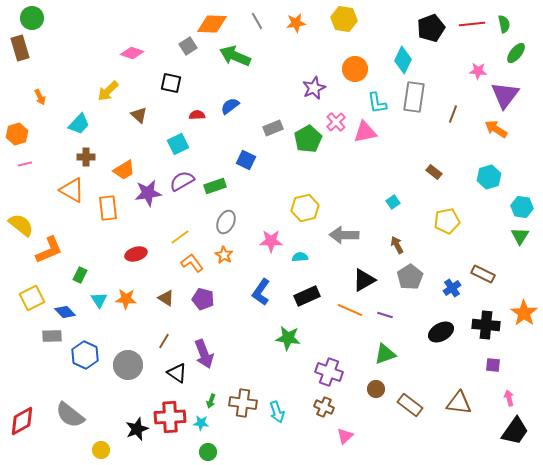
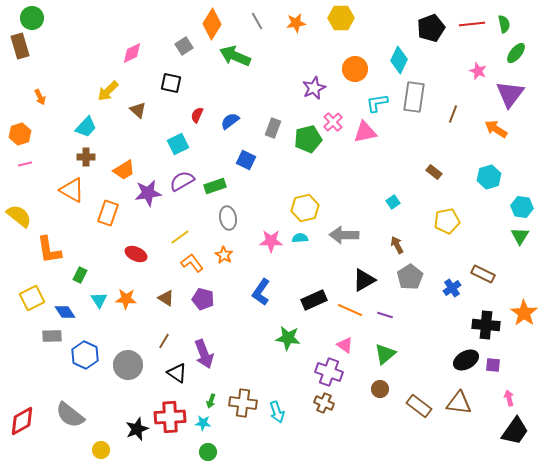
yellow hexagon at (344, 19): moved 3 px left, 1 px up; rotated 10 degrees counterclockwise
orange diamond at (212, 24): rotated 60 degrees counterclockwise
gray square at (188, 46): moved 4 px left
brown rectangle at (20, 48): moved 2 px up
pink diamond at (132, 53): rotated 45 degrees counterclockwise
cyan diamond at (403, 60): moved 4 px left
pink star at (478, 71): rotated 18 degrees clockwise
purple triangle at (505, 95): moved 5 px right, 1 px up
cyan L-shape at (377, 103): rotated 90 degrees clockwise
blue semicircle at (230, 106): moved 15 px down
brown triangle at (139, 115): moved 1 px left, 5 px up
red semicircle at (197, 115): rotated 63 degrees counterclockwise
pink cross at (336, 122): moved 3 px left
cyan trapezoid at (79, 124): moved 7 px right, 3 px down
gray rectangle at (273, 128): rotated 48 degrees counterclockwise
orange hexagon at (17, 134): moved 3 px right
green pentagon at (308, 139): rotated 16 degrees clockwise
orange rectangle at (108, 208): moved 5 px down; rotated 25 degrees clockwise
gray ellipse at (226, 222): moved 2 px right, 4 px up; rotated 35 degrees counterclockwise
yellow semicircle at (21, 225): moved 2 px left, 9 px up
orange L-shape at (49, 250): rotated 104 degrees clockwise
red ellipse at (136, 254): rotated 40 degrees clockwise
cyan semicircle at (300, 257): moved 19 px up
black rectangle at (307, 296): moved 7 px right, 4 px down
blue diamond at (65, 312): rotated 10 degrees clockwise
black ellipse at (441, 332): moved 25 px right, 28 px down
green triangle at (385, 354): rotated 20 degrees counterclockwise
brown circle at (376, 389): moved 4 px right
brown rectangle at (410, 405): moved 9 px right, 1 px down
brown cross at (324, 407): moved 4 px up
cyan star at (201, 423): moved 2 px right
pink triangle at (345, 436): moved 91 px up; rotated 42 degrees counterclockwise
